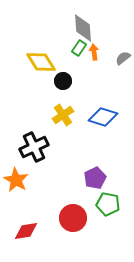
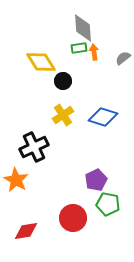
green rectangle: rotated 49 degrees clockwise
purple pentagon: moved 1 px right, 2 px down
